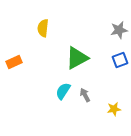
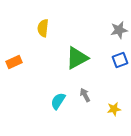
cyan semicircle: moved 5 px left, 10 px down
